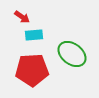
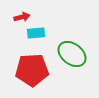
red arrow: rotated 49 degrees counterclockwise
cyan rectangle: moved 2 px right, 2 px up
